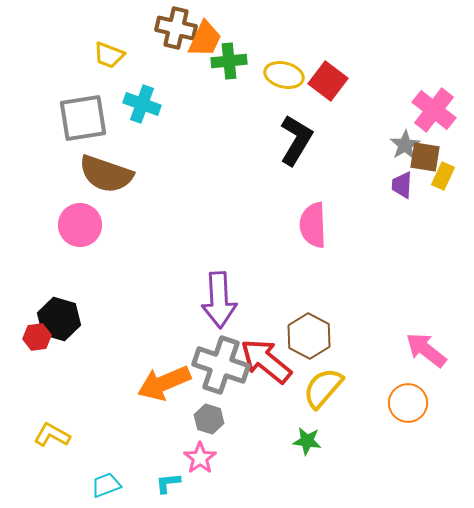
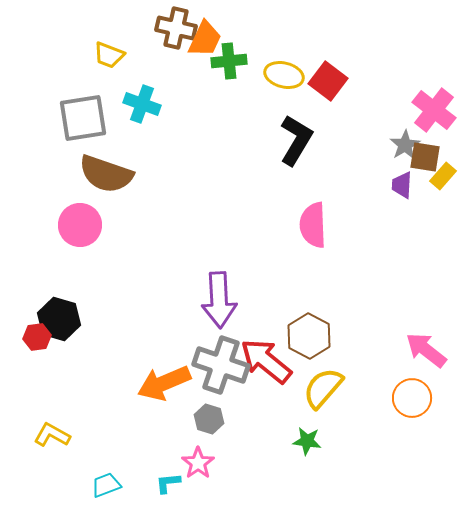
yellow rectangle: rotated 16 degrees clockwise
orange circle: moved 4 px right, 5 px up
pink star: moved 2 px left, 5 px down
